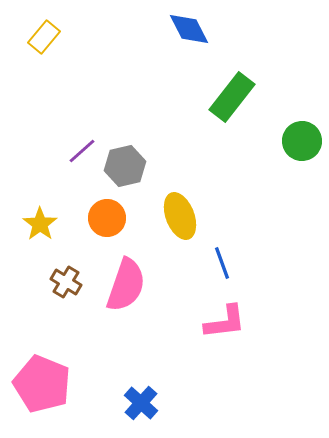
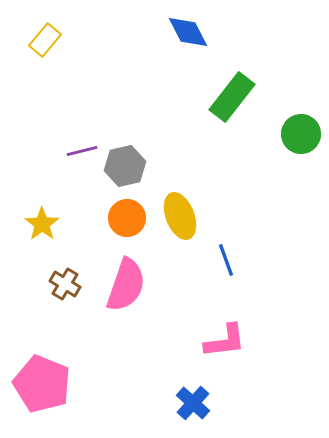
blue diamond: moved 1 px left, 3 px down
yellow rectangle: moved 1 px right, 3 px down
green circle: moved 1 px left, 7 px up
purple line: rotated 28 degrees clockwise
orange circle: moved 20 px right
yellow star: moved 2 px right
blue line: moved 4 px right, 3 px up
brown cross: moved 1 px left, 2 px down
pink L-shape: moved 19 px down
blue cross: moved 52 px right
